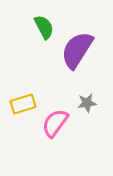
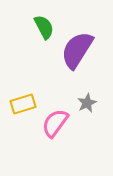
gray star: rotated 18 degrees counterclockwise
